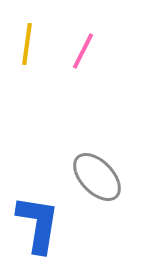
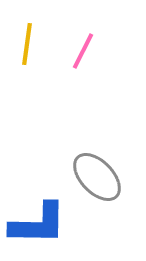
blue L-shape: rotated 82 degrees clockwise
